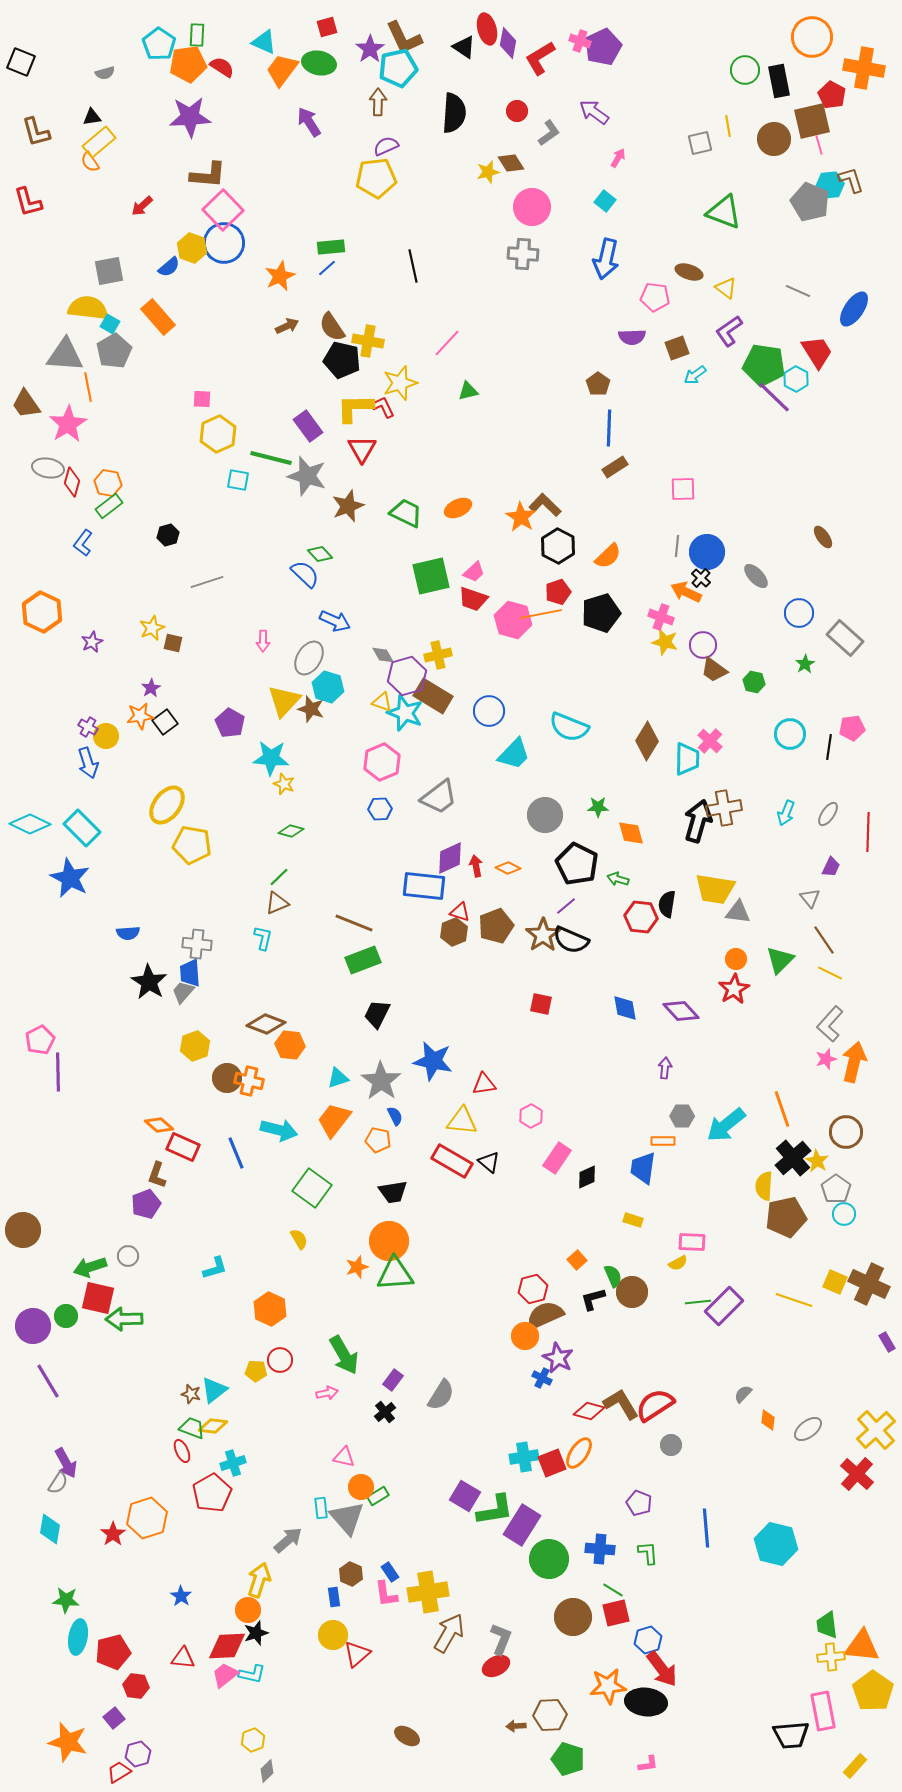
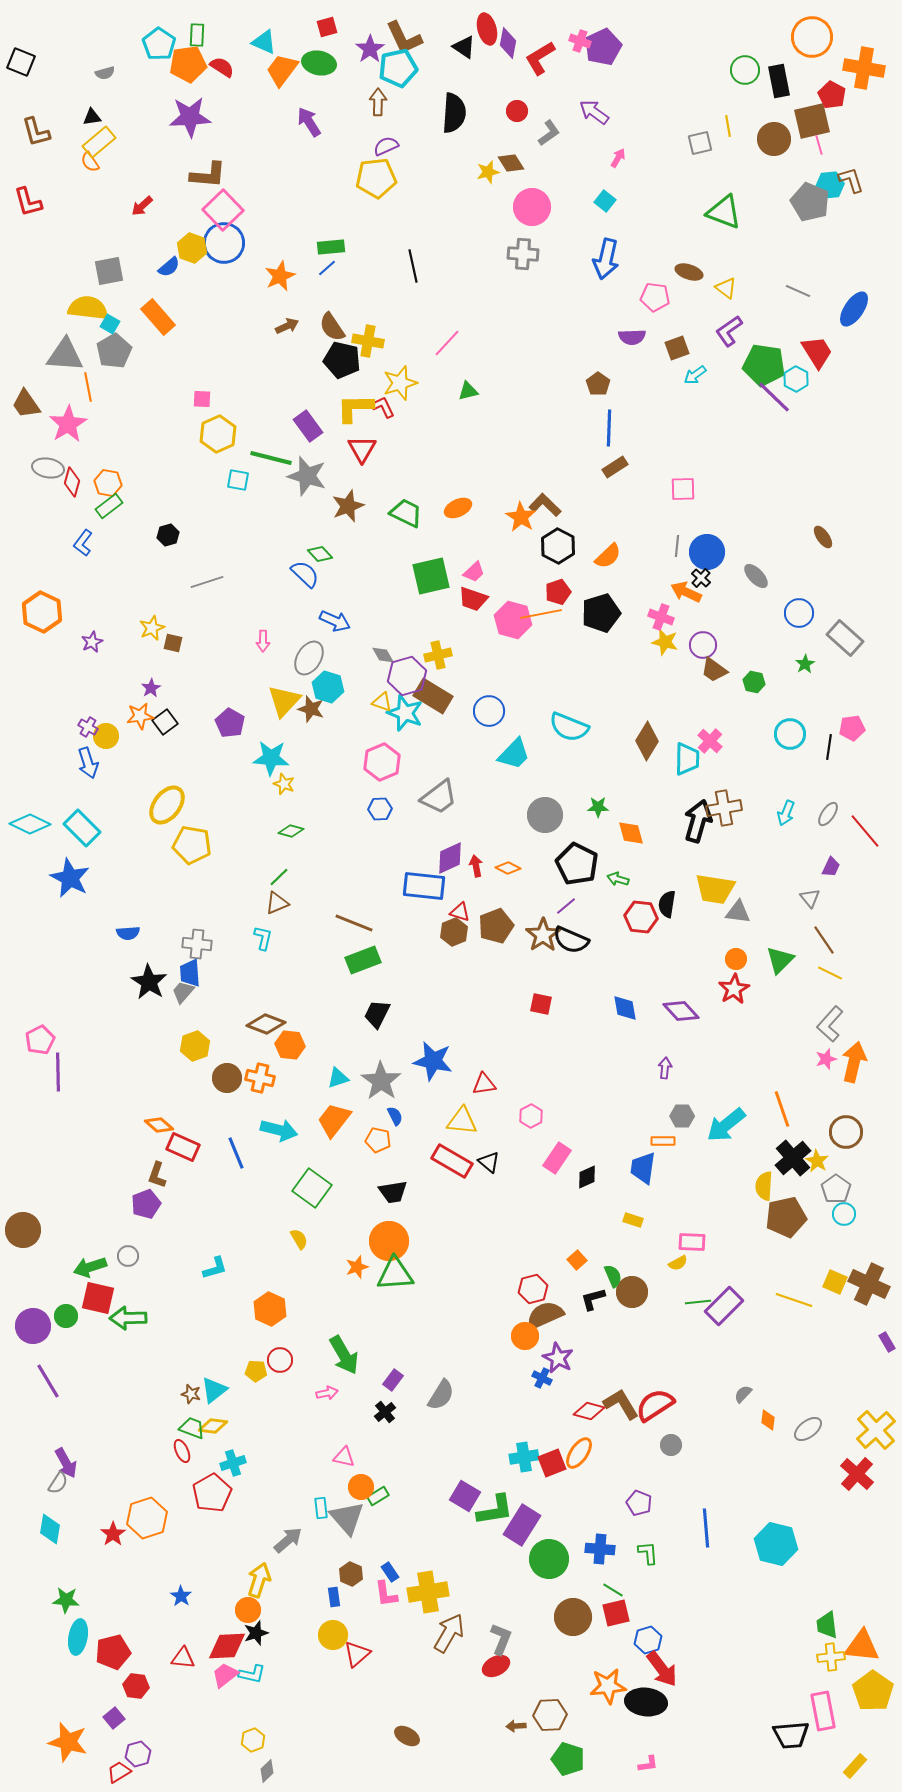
red line at (868, 832): moved 3 px left, 1 px up; rotated 42 degrees counterclockwise
orange cross at (249, 1081): moved 11 px right, 3 px up
green arrow at (124, 1319): moved 4 px right, 1 px up
